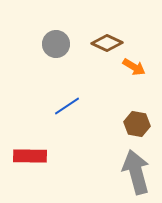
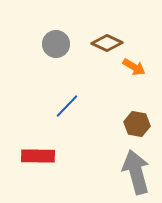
blue line: rotated 12 degrees counterclockwise
red rectangle: moved 8 px right
